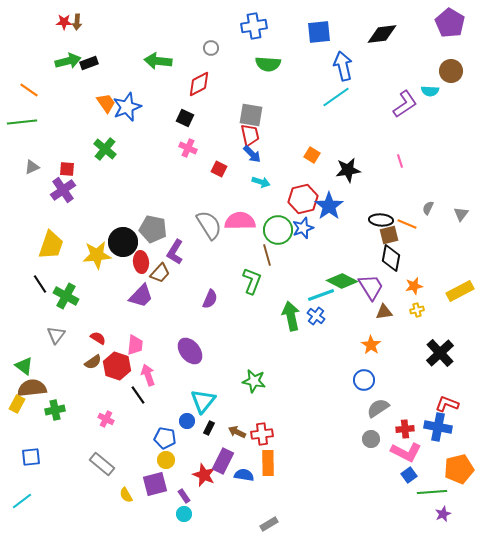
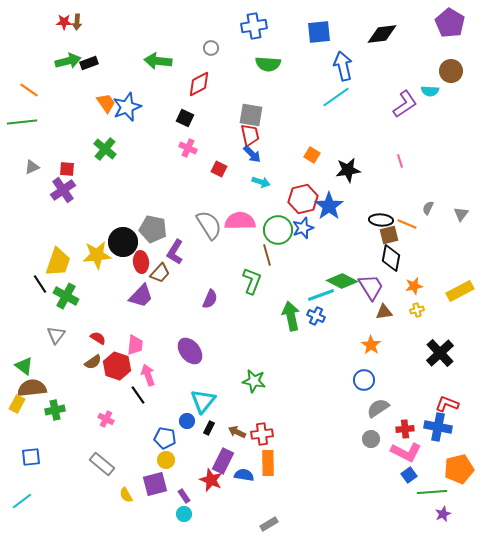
yellow trapezoid at (51, 245): moved 7 px right, 17 px down
blue cross at (316, 316): rotated 12 degrees counterclockwise
red star at (204, 475): moved 7 px right, 5 px down
